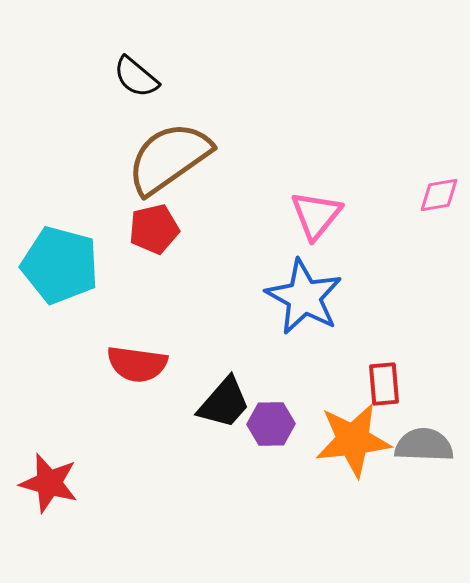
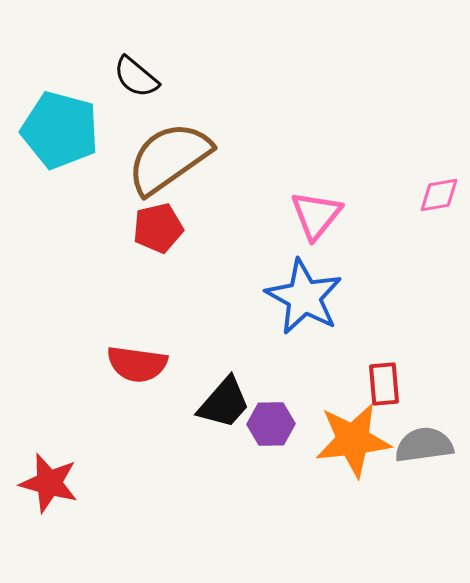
red pentagon: moved 4 px right, 1 px up
cyan pentagon: moved 135 px up
gray semicircle: rotated 10 degrees counterclockwise
